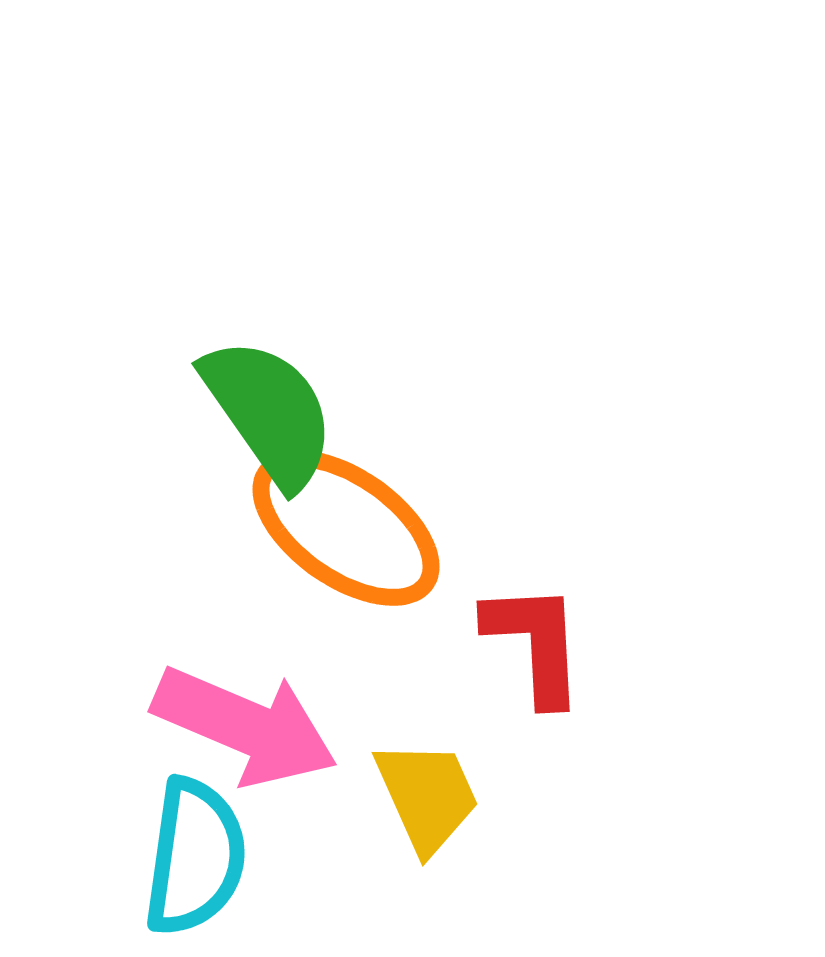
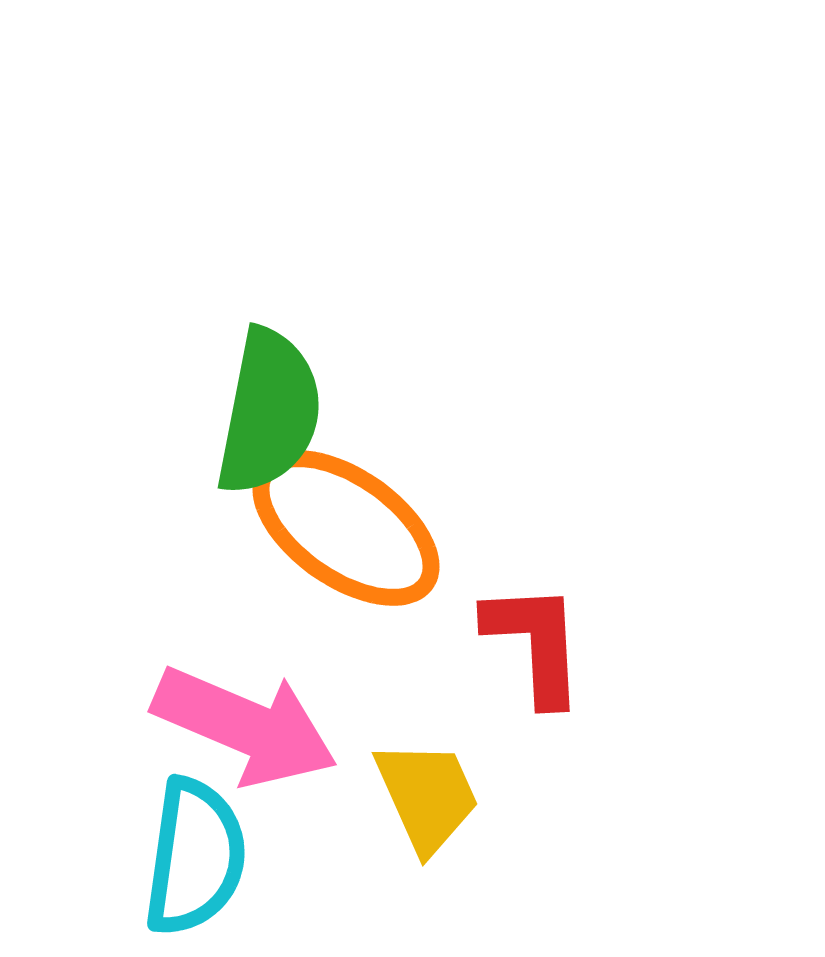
green semicircle: rotated 46 degrees clockwise
